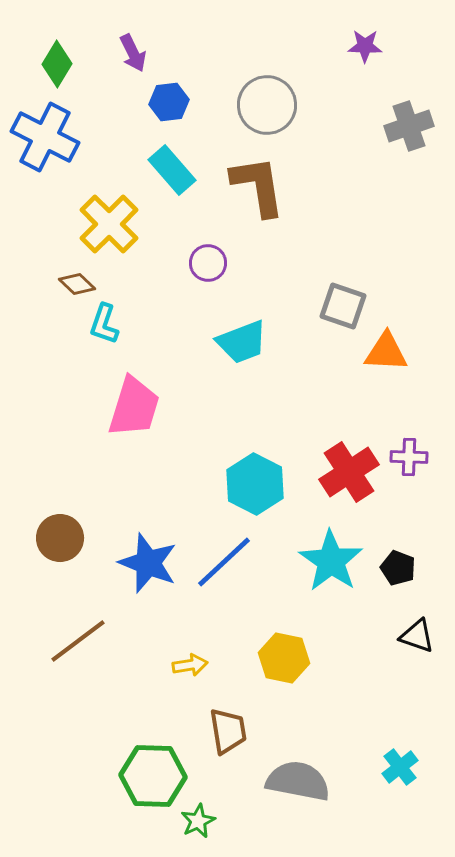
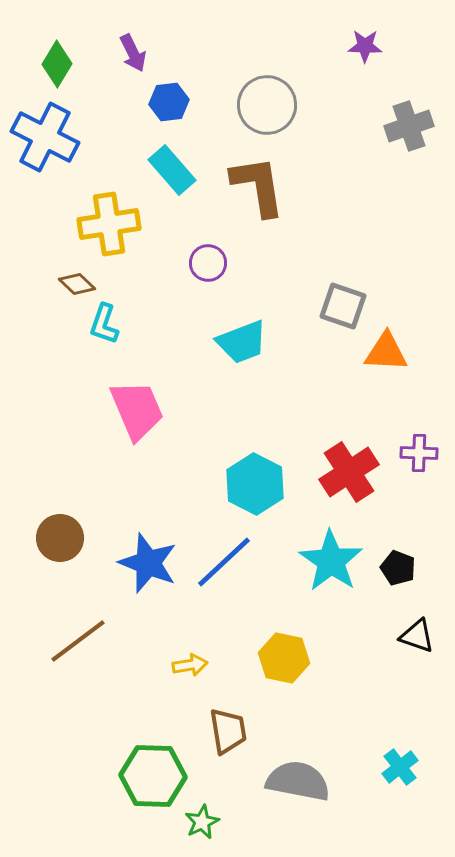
yellow cross: rotated 36 degrees clockwise
pink trapezoid: moved 3 px right, 3 px down; rotated 40 degrees counterclockwise
purple cross: moved 10 px right, 4 px up
green star: moved 4 px right, 1 px down
